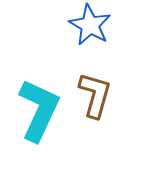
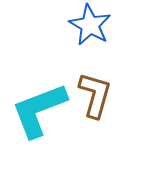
cyan L-shape: rotated 136 degrees counterclockwise
